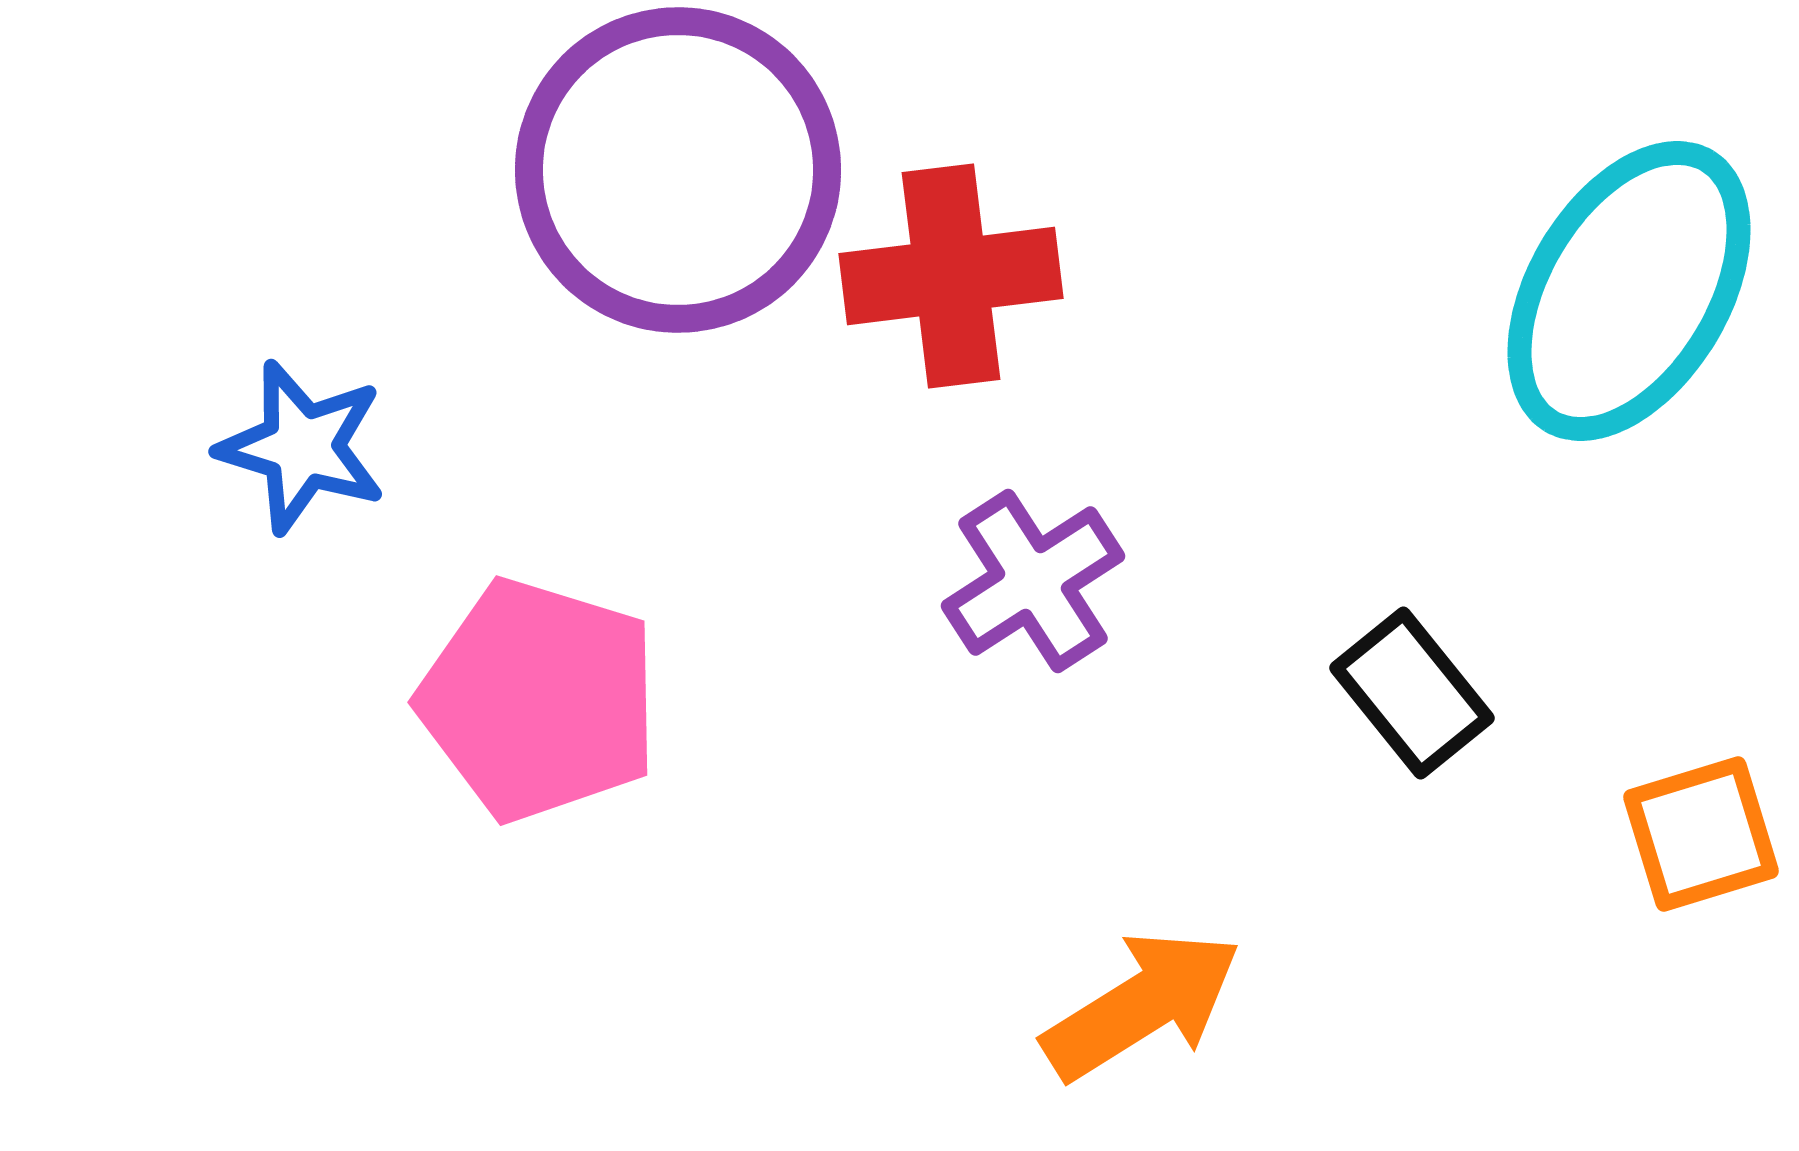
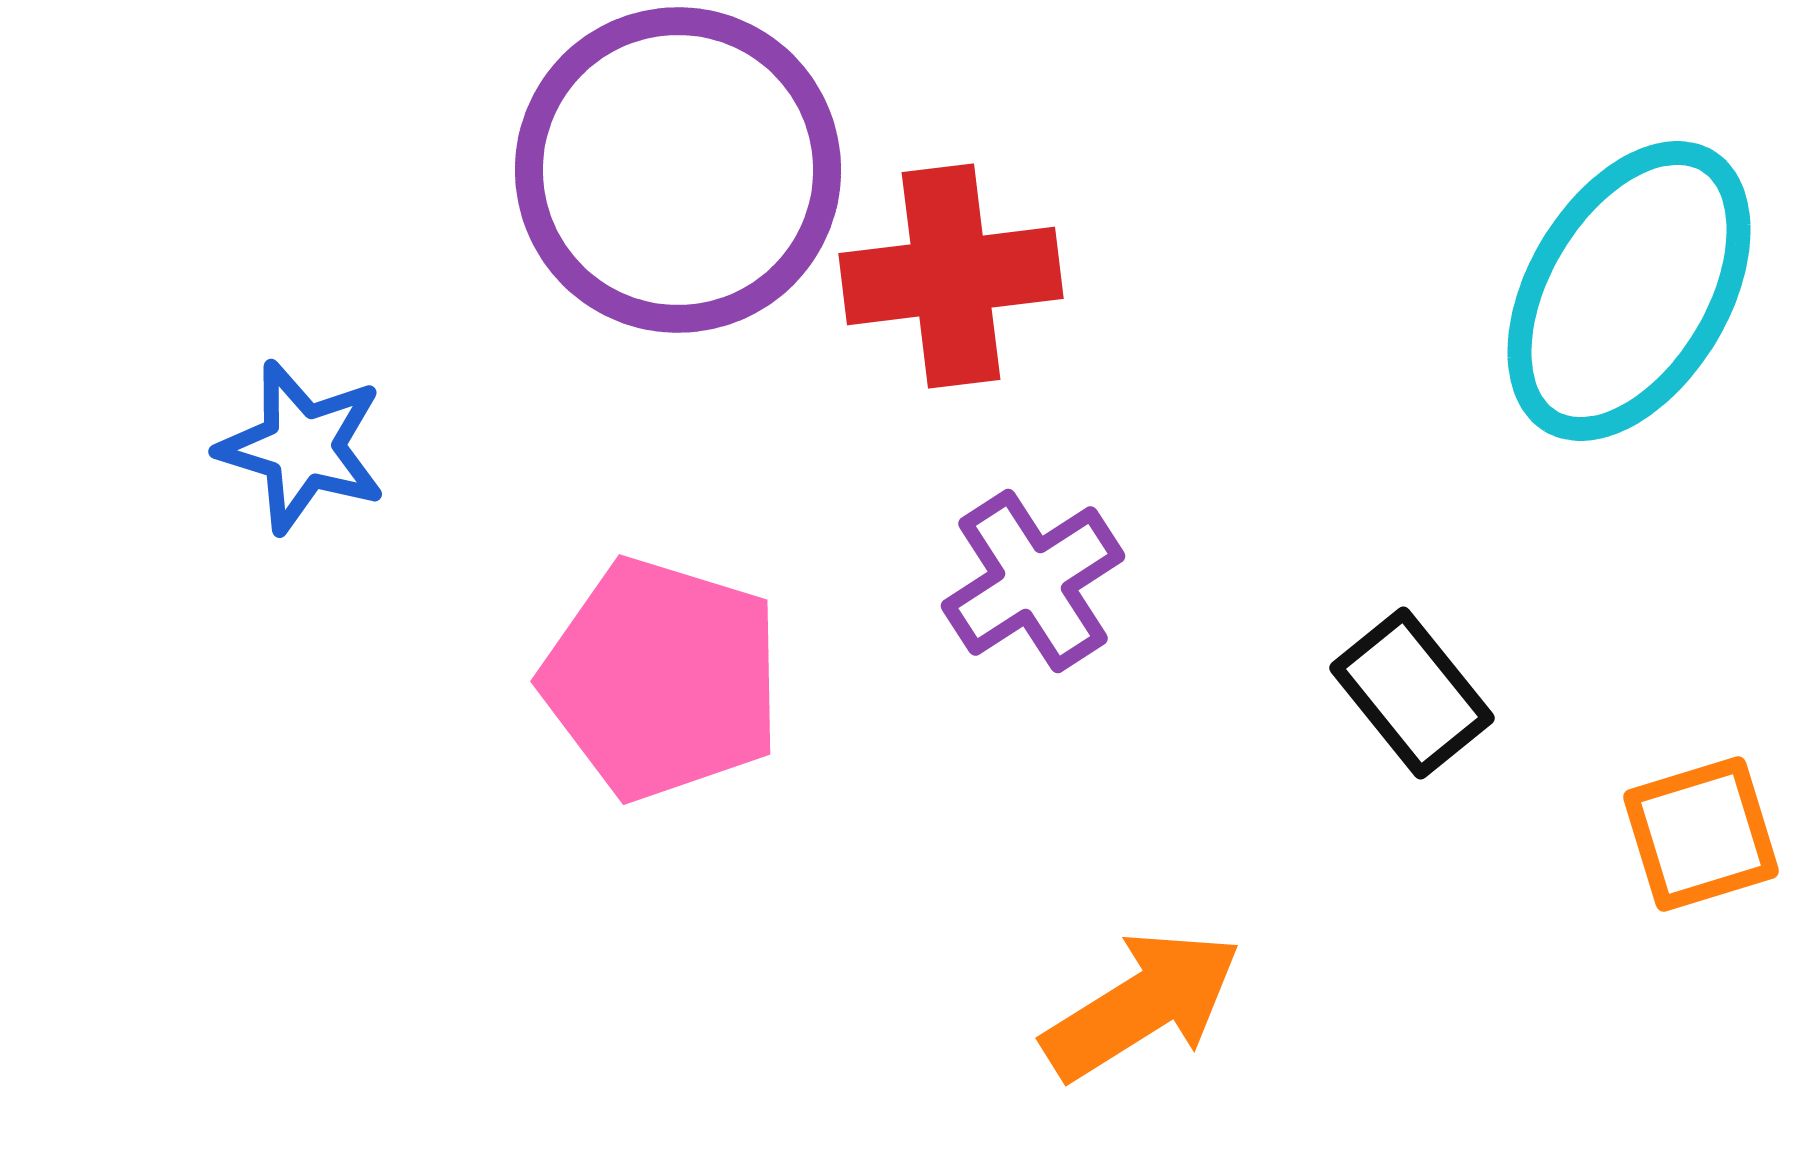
pink pentagon: moved 123 px right, 21 px up
